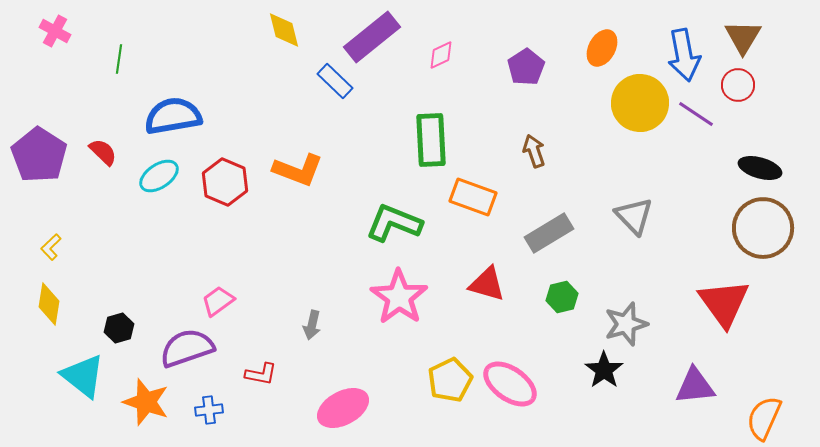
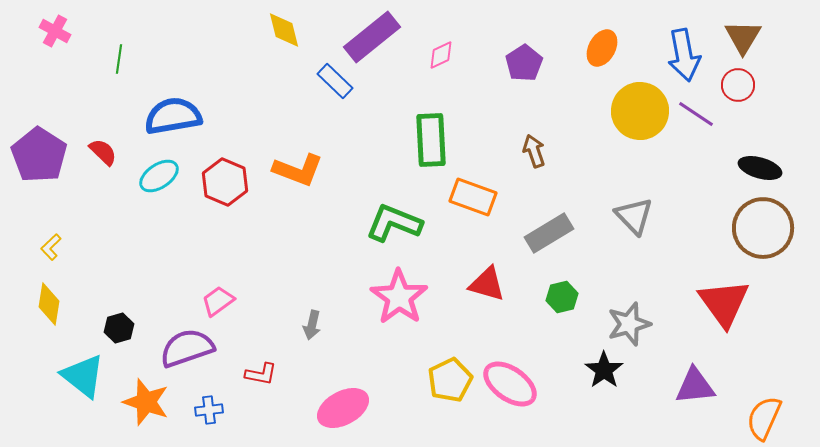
purple pentagon at (526, 67): moved 2 px left, 4 px up
yellow circle at (640, 103): moved 8 px down
gray star at (626, 324): moved 3 px right
